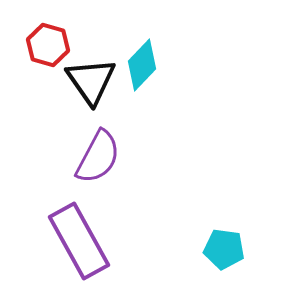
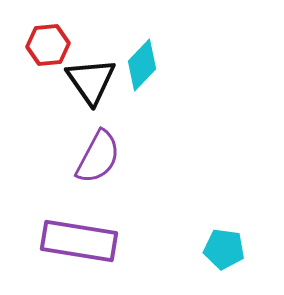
red hexagon: rotated 21 degrees counterclockwise
purple rectangle: rotated 52 degrees counterclockwise
